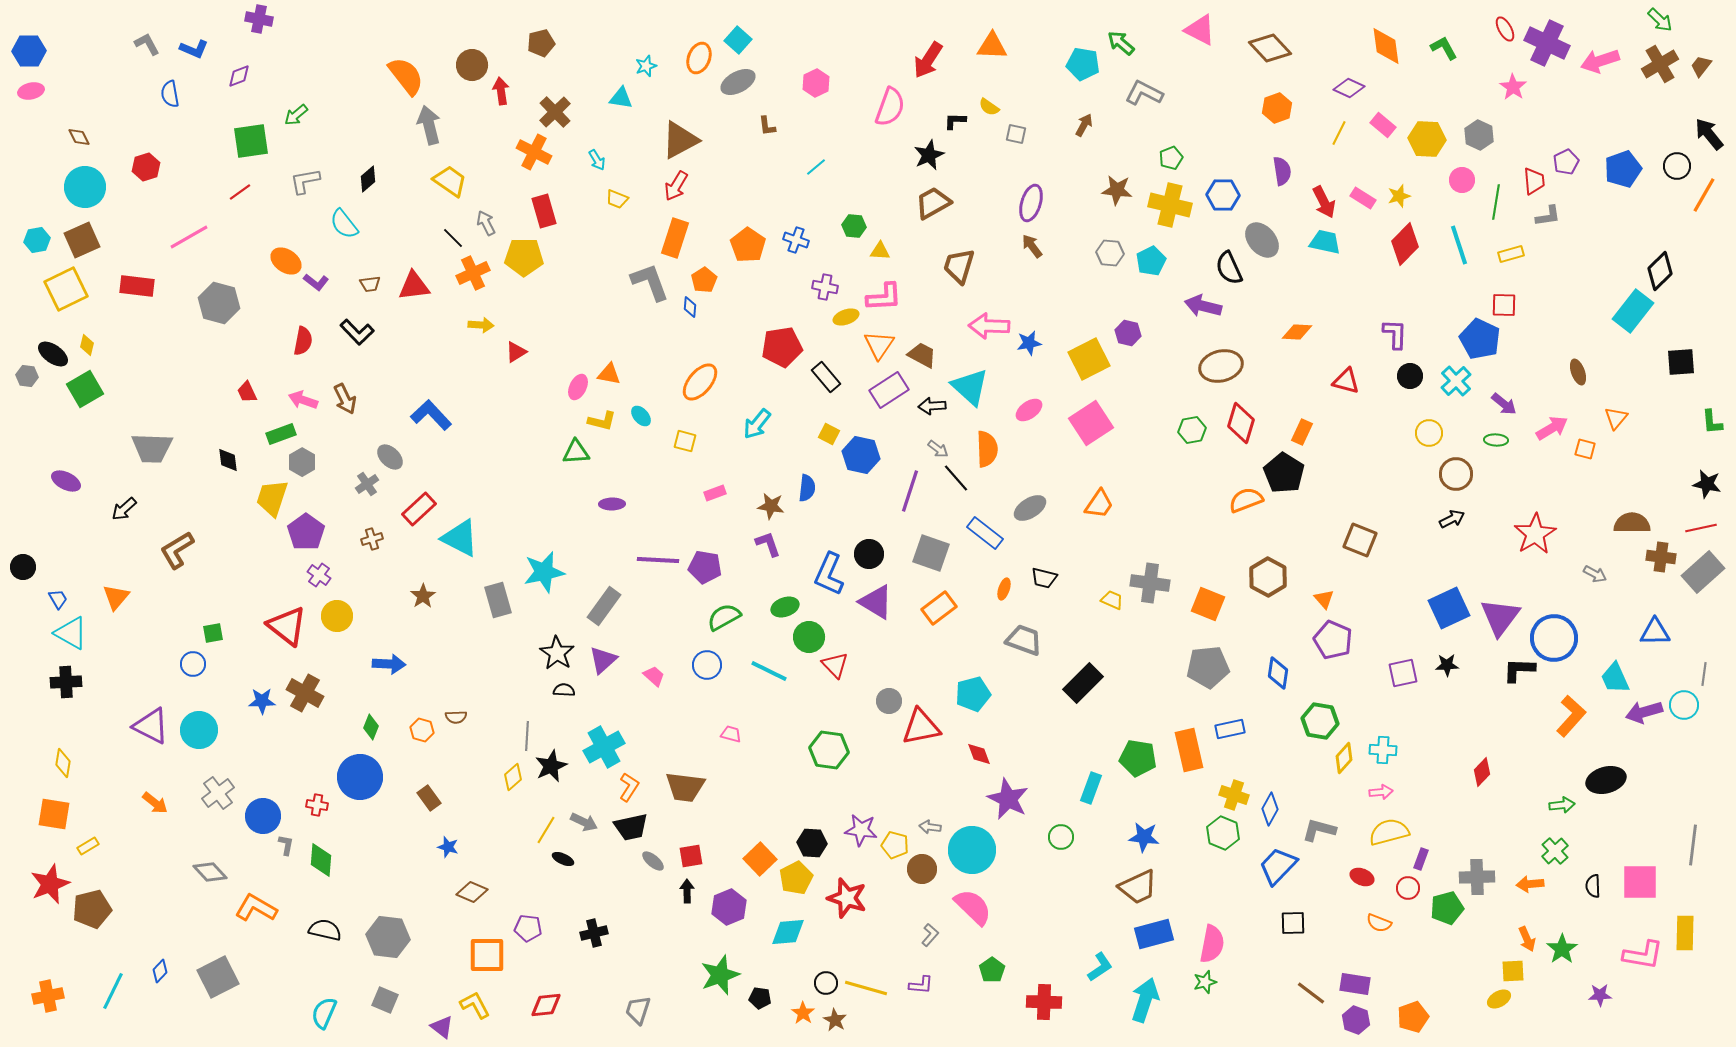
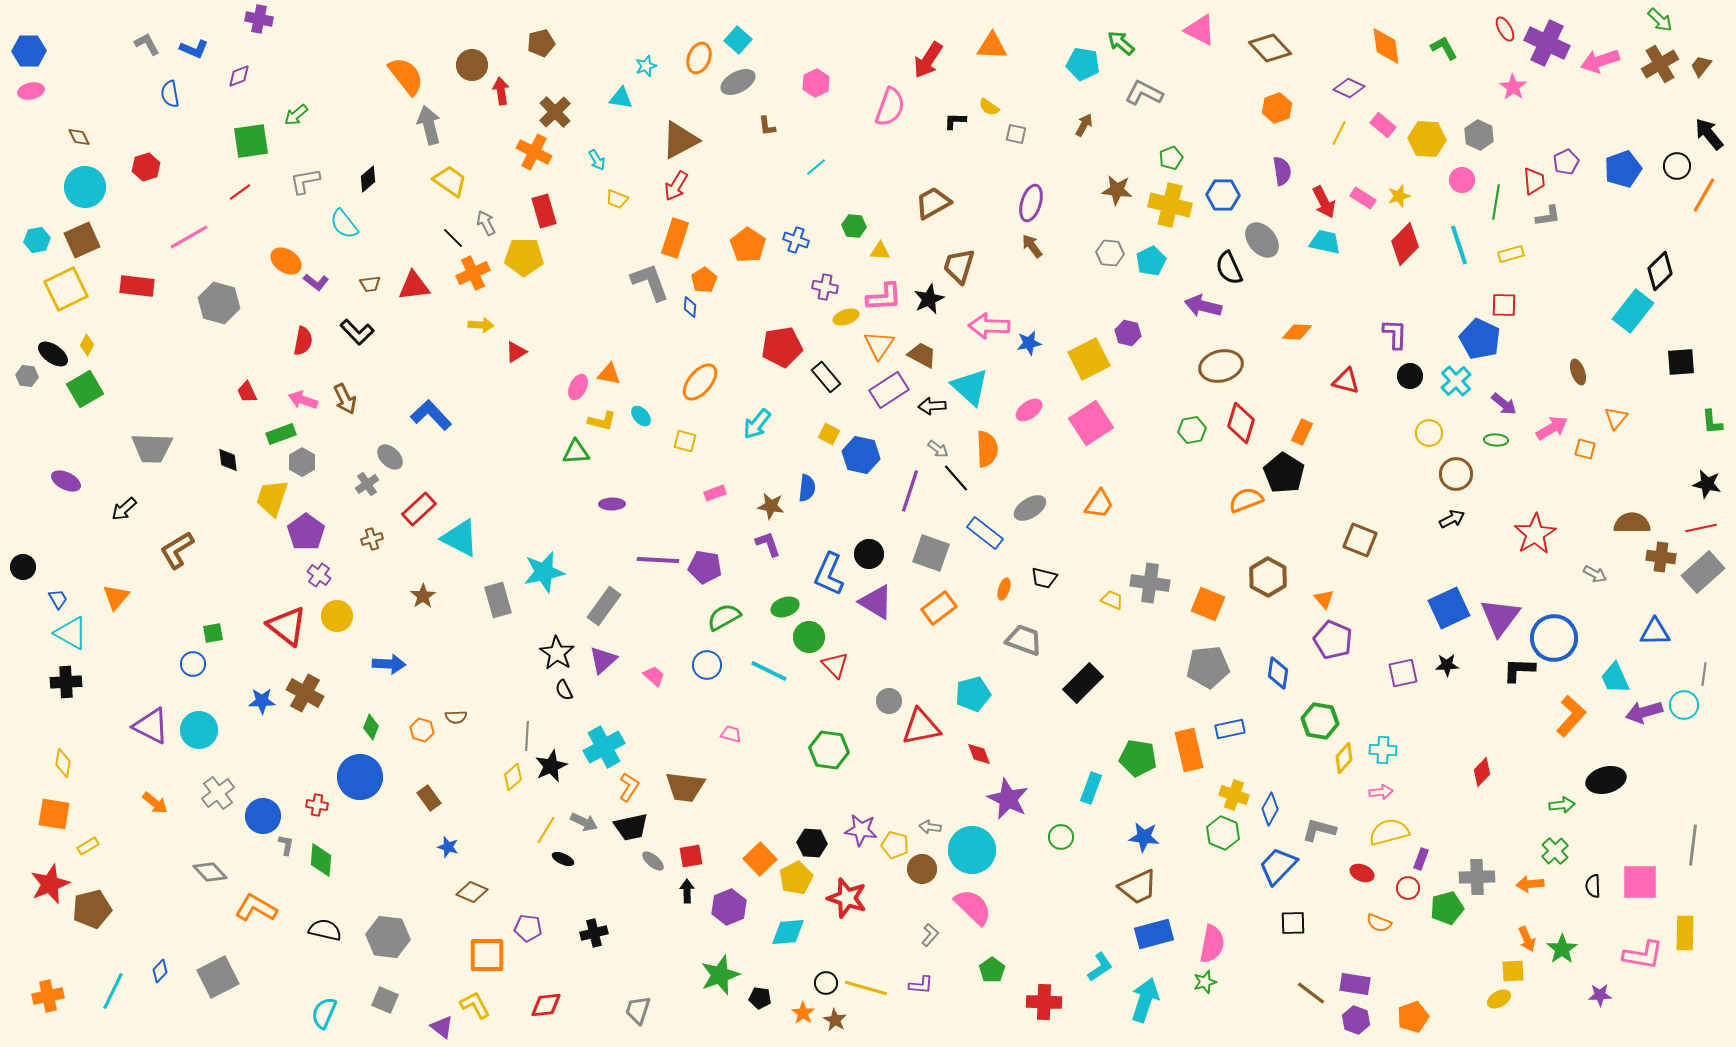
black star at (929, 155): moved 144 px down
yellow diamond at (87, 345): rotated 15 degrees clockwise
black semicircle at (564, 690): rotated 120 degrees counterclockwise
red ellipse at (1362, 877): moved 4 px up
